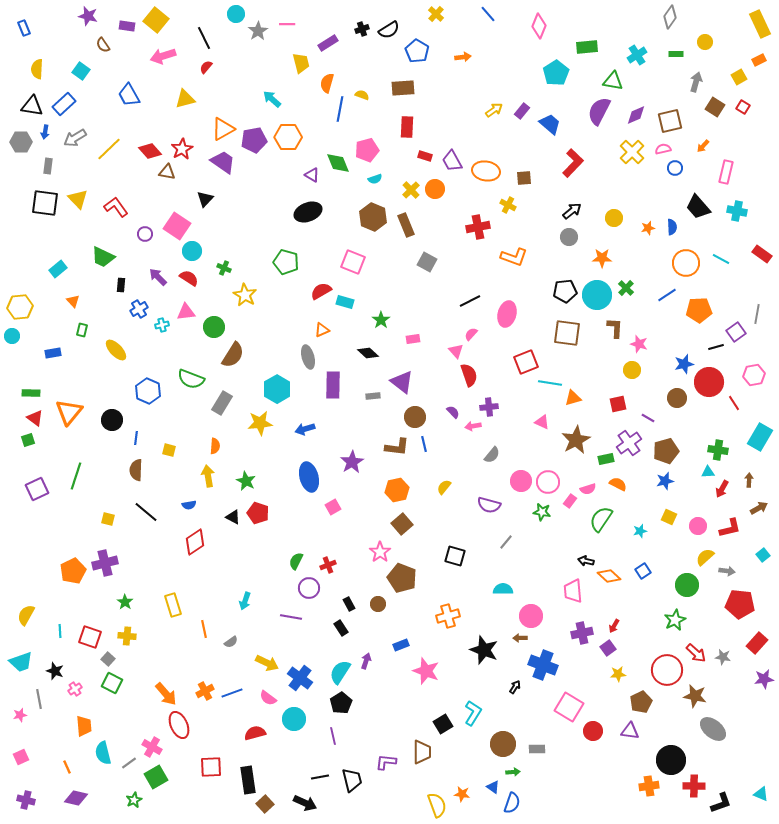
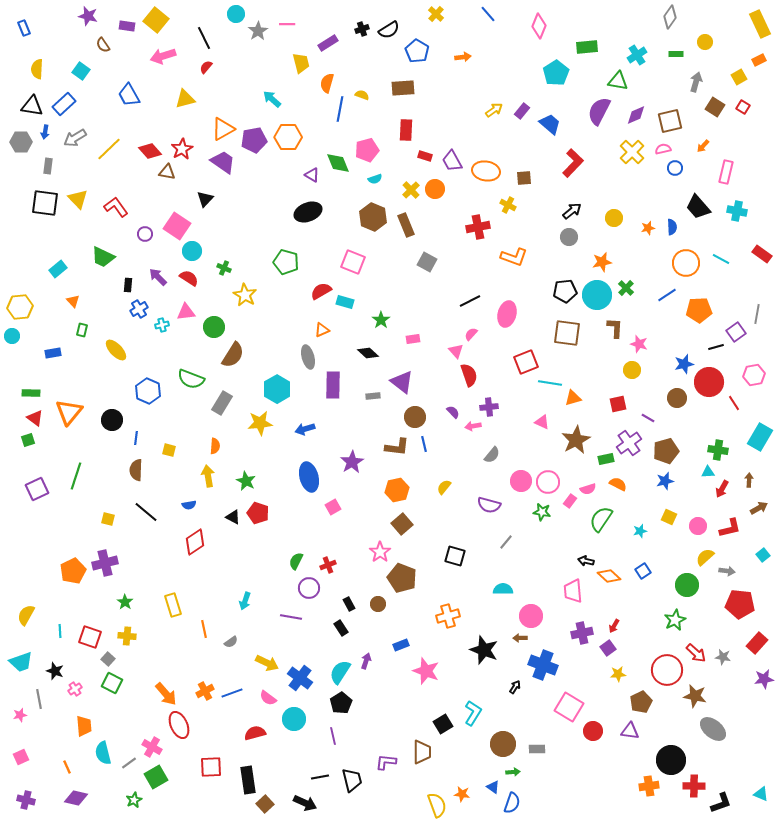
green triangle at (613, 81): moved 5 px right
red rectangle at (407, 127): moved 1 px left, 3 px down
orange star at (602, 258): moved 4 px down; rotated 12 degrees counterclockwise
black rectangle at (121, 285): moved 7 px right
